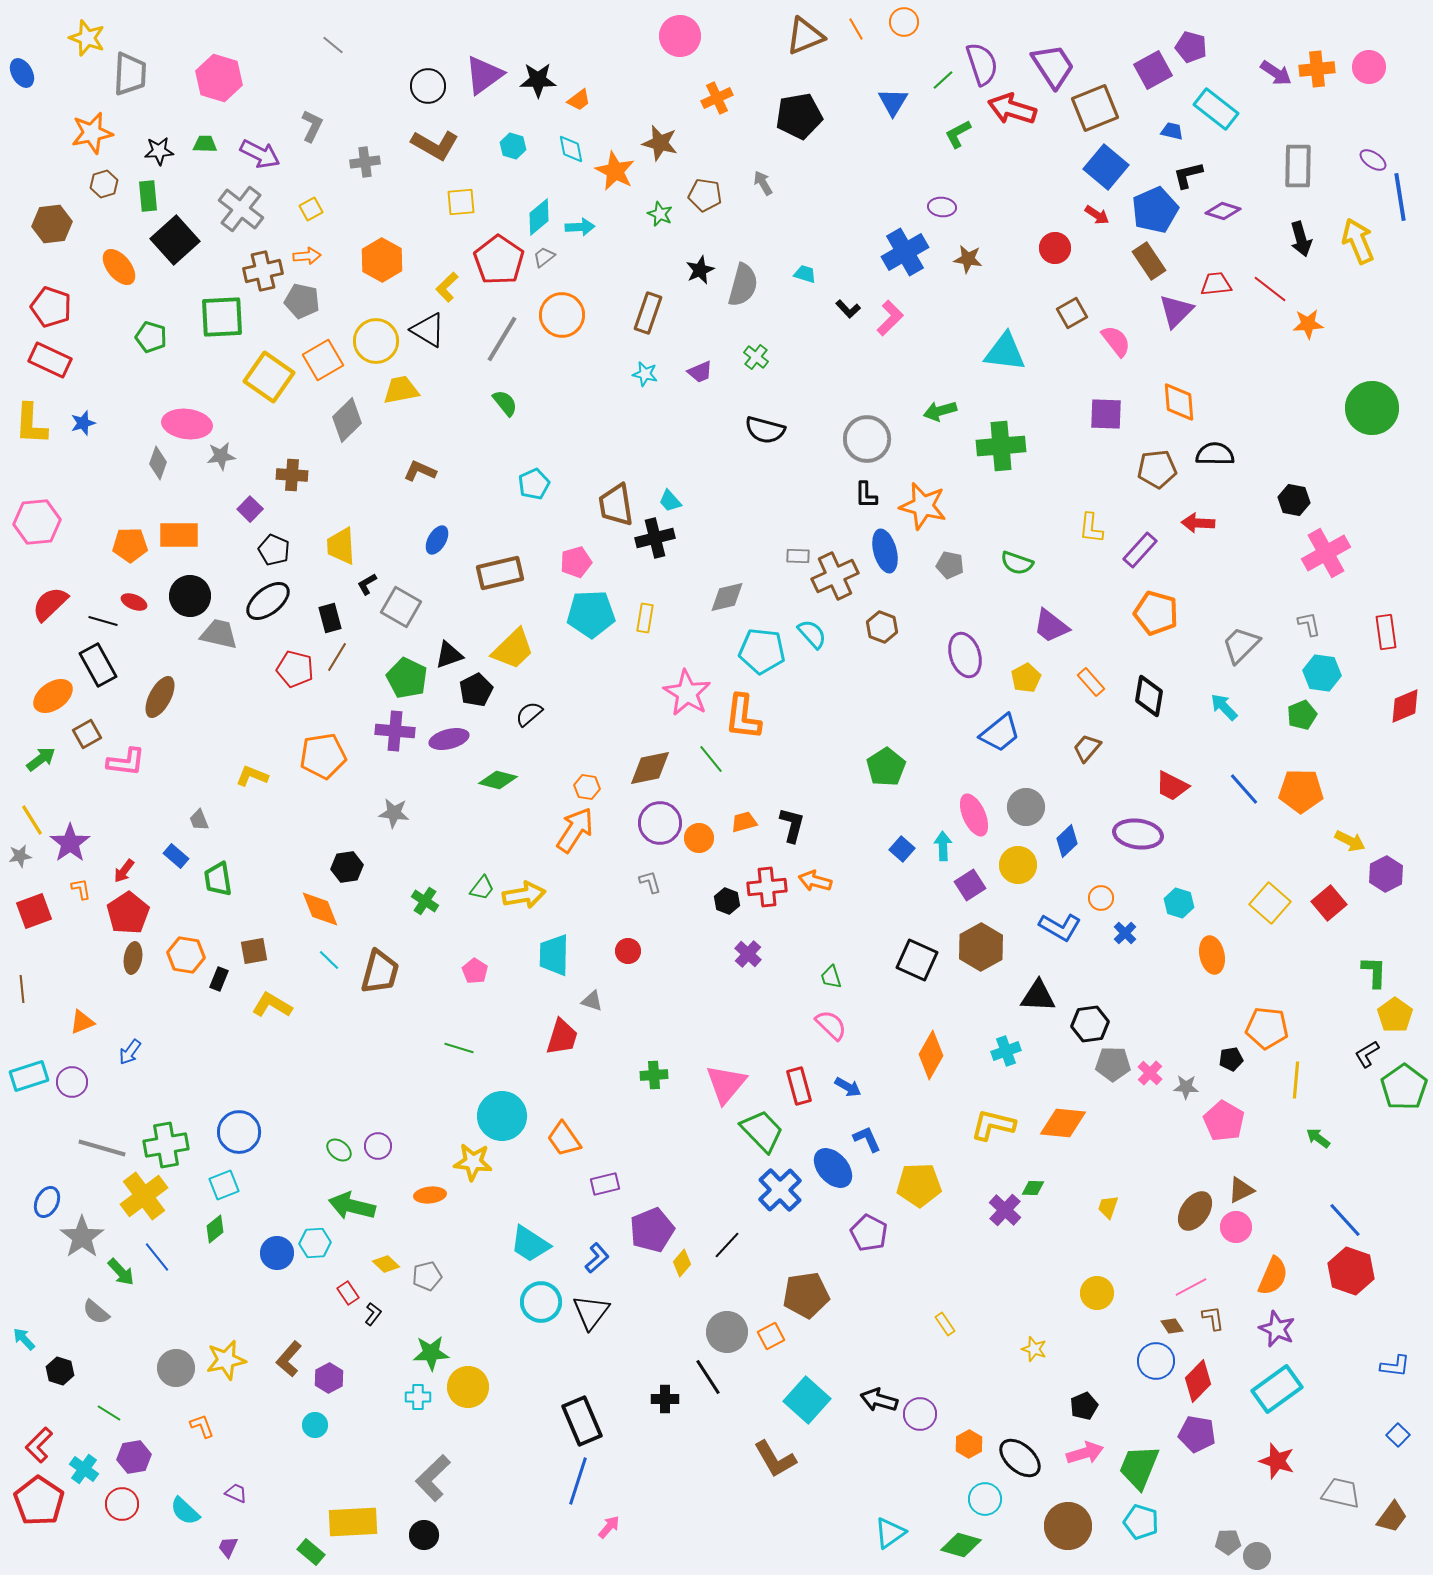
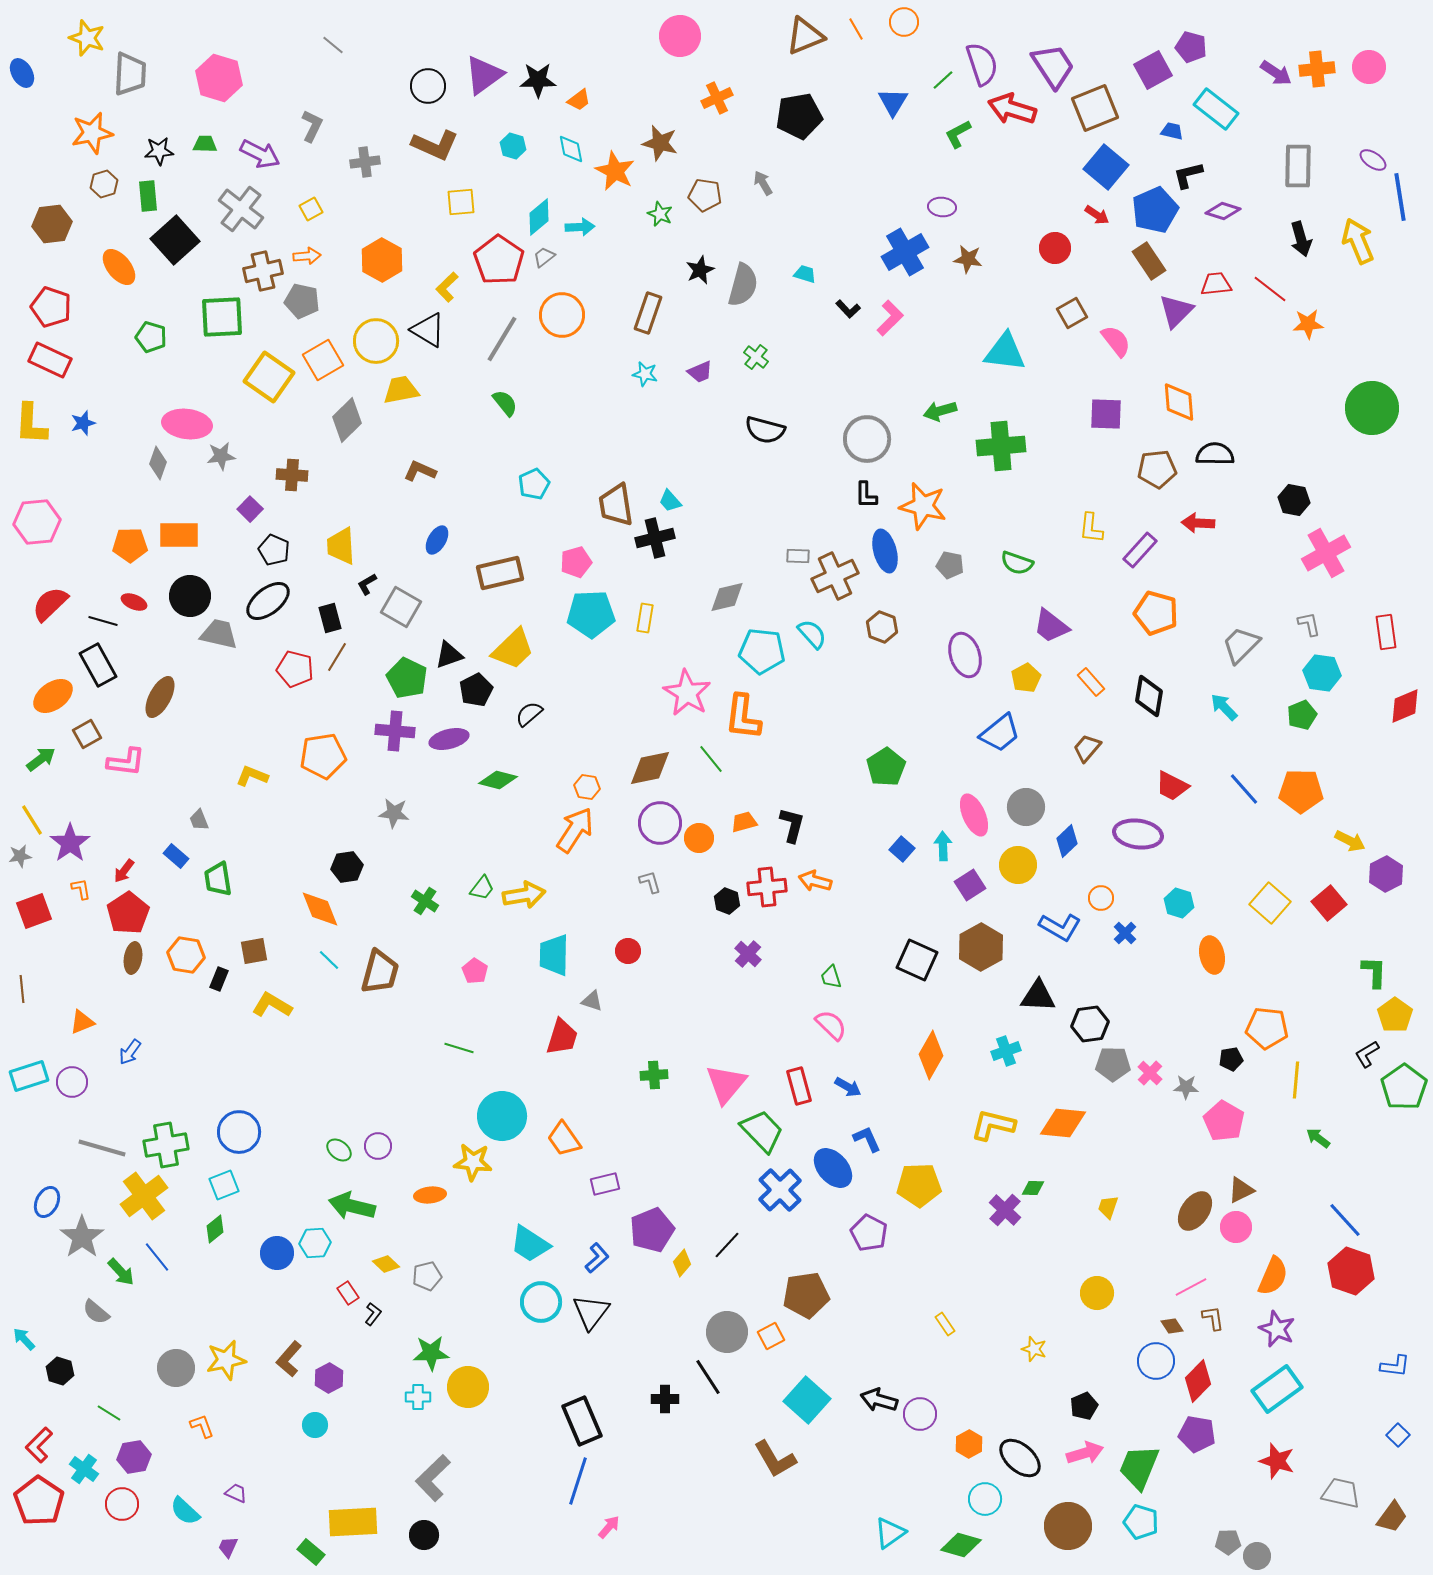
brown L-shape at (435, 145): rotated 6 degrees counterclockwise
